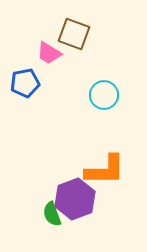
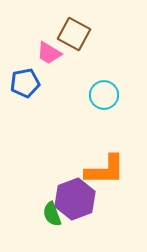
brown square: rotated 8 degrees clockwise
